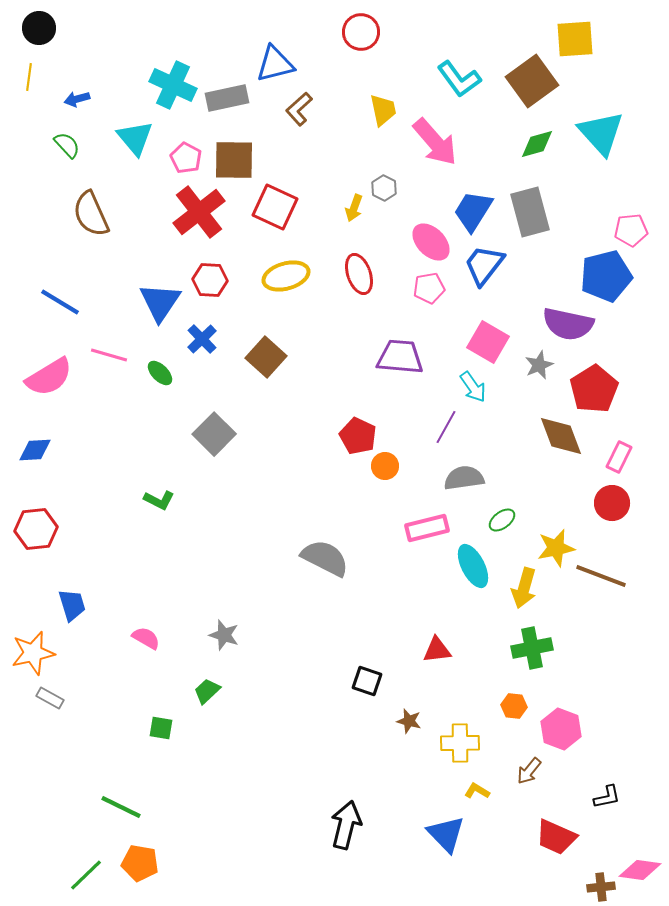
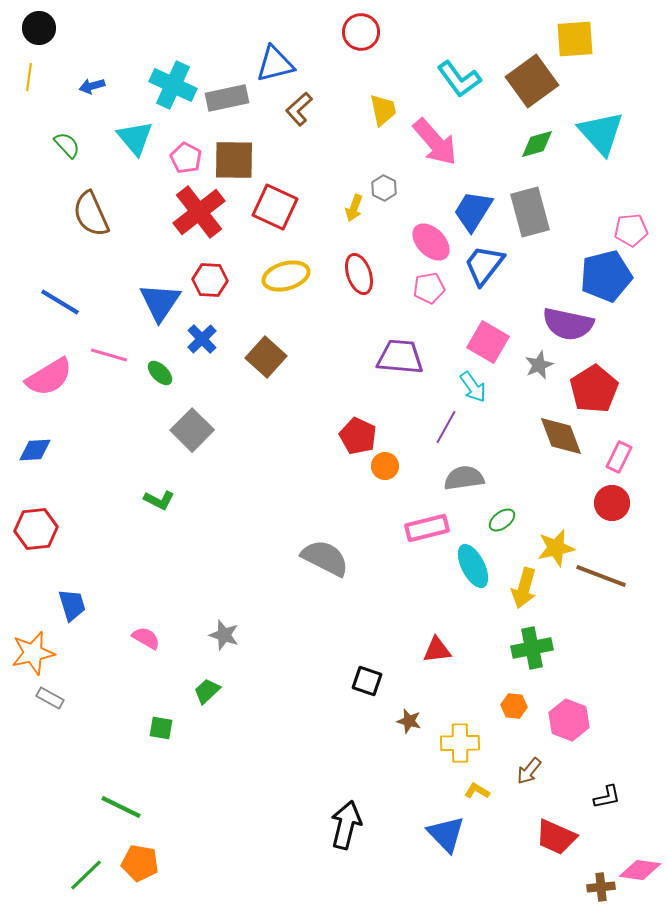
blue arrow at (77, 99): moved 15 px right, 13 px up
gray square at (214, 434): moved 22 px left, 4 px up
pink hexagon at (561, 729): moved 8 px right, 9 px up
